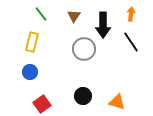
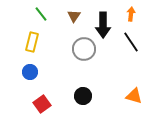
orange triangle: moved 17 px right, 6 px up
